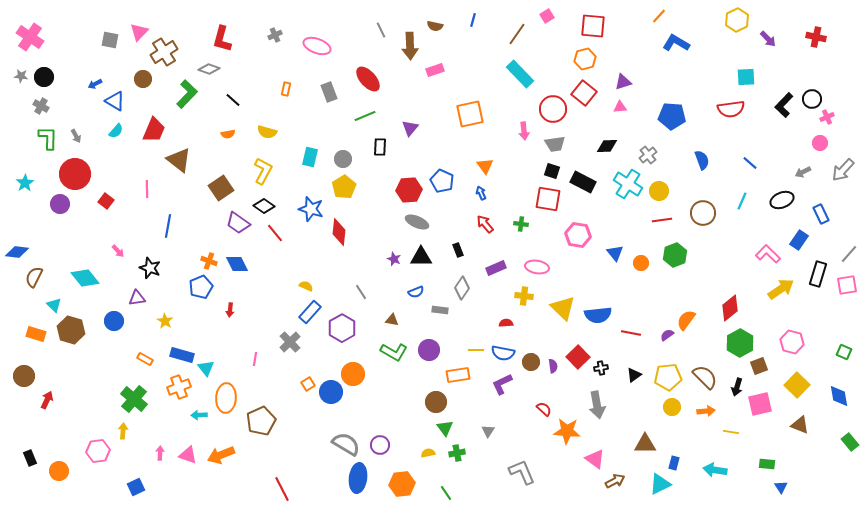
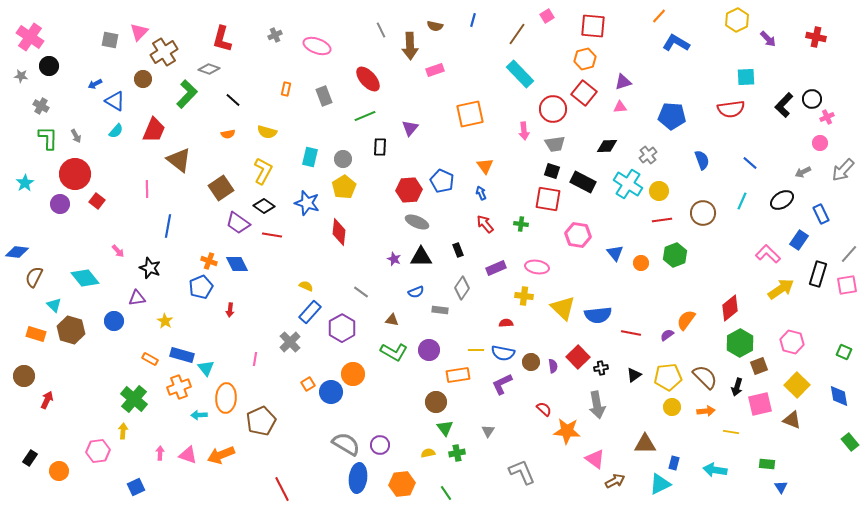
black circle at (44, 77): moved 5 px right, 11 px up
gray rectangle at (329, 92): moved 5 px left, 4 px down
black ellipse at (782, 200): rotated 10 degrees counterclockwise
red square at (106, 201): moved 9 px left
blue star at (311, 209): moved 4 px left, 6 px up
red line at (275, 233): moved 3 px left, 2 px down; rotated 42 degrees counterclockwise
gray line at (361, 292): rotated 21 degrees counterclockwise
orange rectangle at (145, 359): moved 5 px right
brown triangle at (800, 425): moved 8 px left, 5 px up
black rectangle at (30, 458): rotated 56 degrees clockwise
